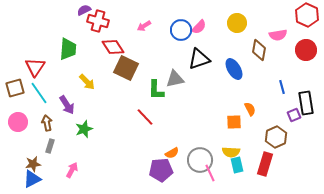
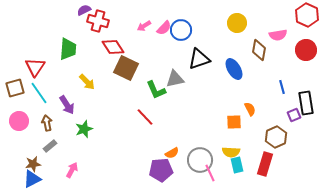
pink semicircle at (199, 27): moved 35 px left, 1 px down
green L-shape at (156, 90): rotated 25 degrees counterclockwise
pink circle at (18, 122): moved 1 px right, 1 px up
gray rectangle at (50, 146): rotated 32 degrees clockwise
